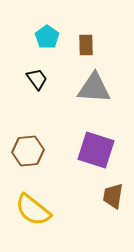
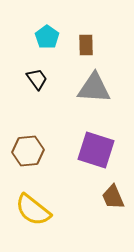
brown trapezoid: moved 1 px down; rotated 32 degrees counterclockwise
